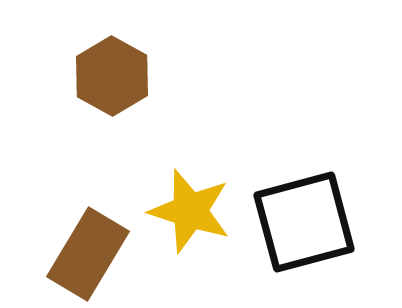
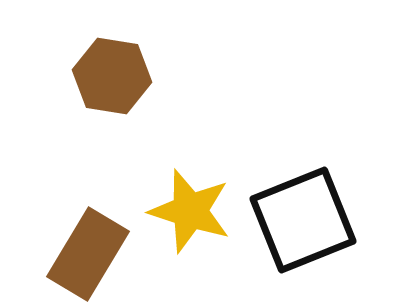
brown hexagon: rotated 20 degrees counterclockwise
black square: moved 1 px left, 2 px up; rotated 7 degrees counterclockwise
